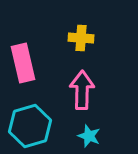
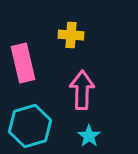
yellow cross: moved 10 px left, 3 px up
cyan star: rotated 15 degrees clockwise
